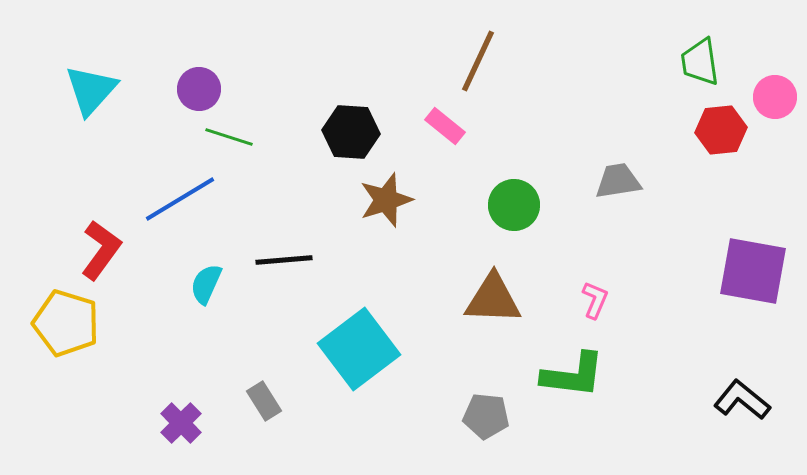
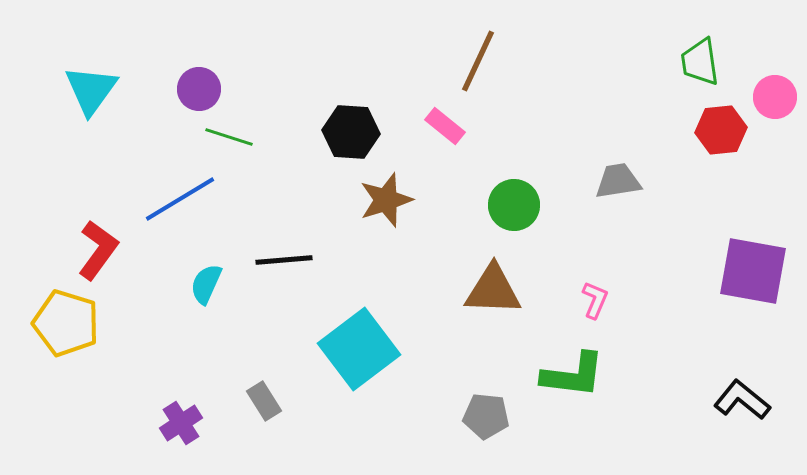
cyan triangle: rotated 6 degrees counterclockwise
red L-shape: moved 3 px left
brown triangle: moved 9 px up
purple cross: rotated 12 degrees clockwise
